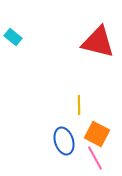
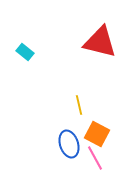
cyan rectangle: moved 12 px right, 15 px down
red triangle: moved 2 px right
yellow line: rotated 12 degrees counterclockwise
blue ellipse: moved 5 px right, 3 px down
